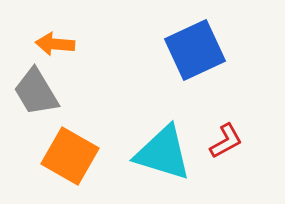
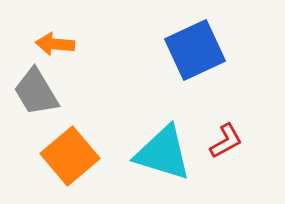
orange square: rotated 20 degrees clockwise
